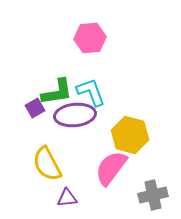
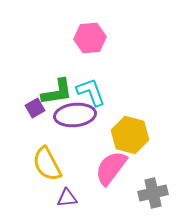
gray cross: moved 2 px up
